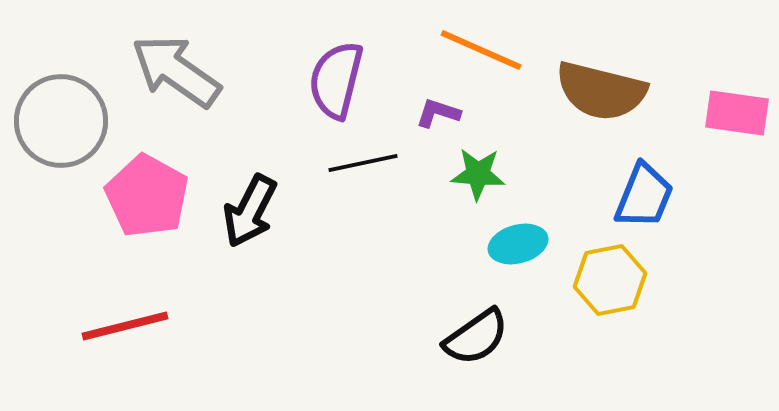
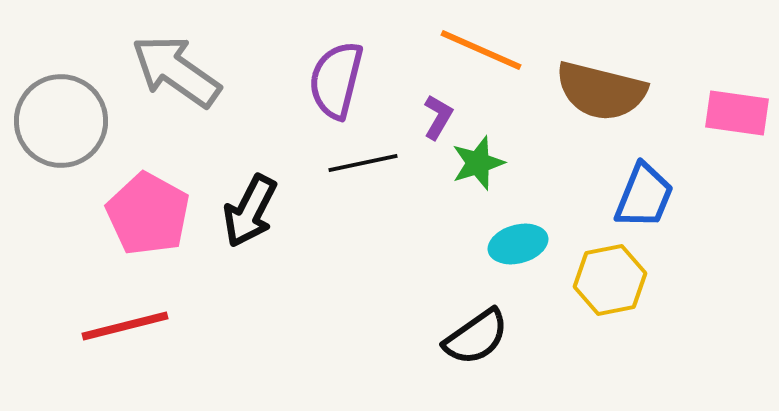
purple L-shape: moved 4 px down; rotated 102 degrees clockwise
green star: moved 11 px up; rotated 22 degrees counterclockwise
pink pentagon: moved 1 px right, 18 px down
